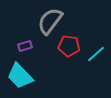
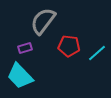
gray semicircle: moved 7 px left
purple rectangle: moved 2 px down
cyan line: moved 1 px right, 1 px up
